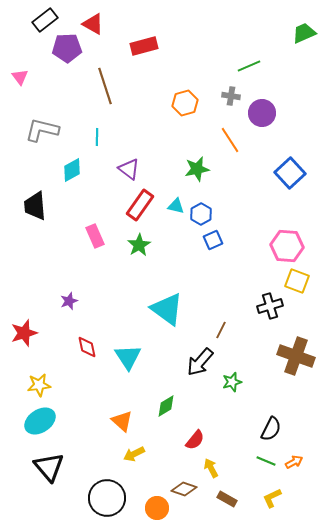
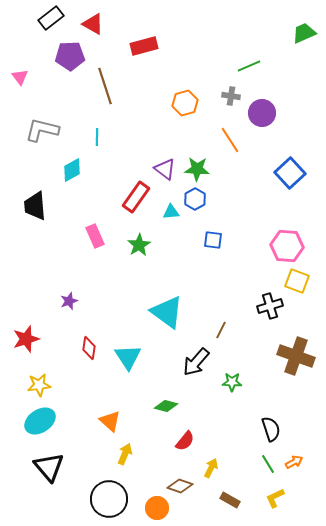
black rectangle at (45, 20): moved 6 px right, 2 px up
purple pentagon at (67, 48): moved 3 px right, 8 px down
purple triangle at (129, 169): moved 36 px right
green star at (197, 169): rotated 15 degrees clockwise
red rectangle at (140, 205): moved 4 px left, 8 px up
cyan triangle at (176, 206): moved 5 px left, 6 px down; rotated 18 degrees counterclockwise
blue hexagon at (201, 214): moved 6 px left, 15 px up
blue square at (213, 240): rotated 30 degrees clockwise
cyan triangle at (167, 309): moved 3 px down
red star at (24, 333): moved 2 px right, 6 px down
red diamond at (87, 347): moved 2 px right, 1 px down; rotated 20 degrees clockwise
black arrow at (200, 362): moved 4 px left
green star at (232, 382): rotated 18 degrees clockwise
green diamond at (166, 406): rotated 45 degrees clockwise
orange triangle at (122, 421): moved 12 px left
black semicircle at (271, 429): rotated 45 degrees counterclockwise
red semicircle at (195, 440): moved 10 px left, 1 px down
yellow arrow at (134, 454): moved 9 px left; rotated 140 degrees clockwise
green line at (266, 461): moved 2 px right, 3 px down; rotated 36 degrees clockwise
yellow arrow at (211, 468): rotated 54 degrees clockwise
brown diamond at (184, 489): moved 4 px left, 3 px up
black circle at (107, 498): moved 2 px right, 1 px down
yellow L-shape at (272, 498): moved 3 px right
brown rectangle at (227, 499): moved 3 px right, 1 px down
